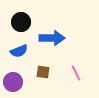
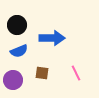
black circle: moved 4 px left, 3 px down
brown square: moved 1 px left, 1 px down
purple circle: moved 2 px up
